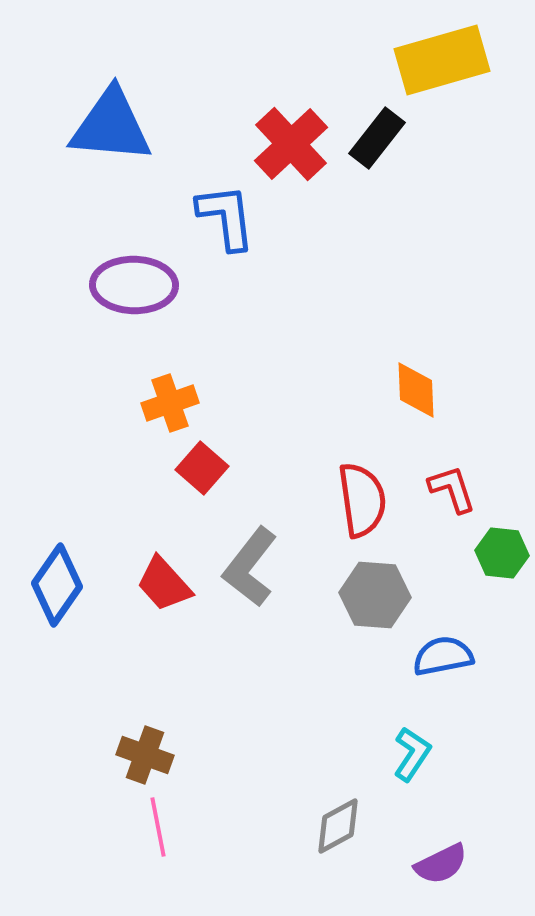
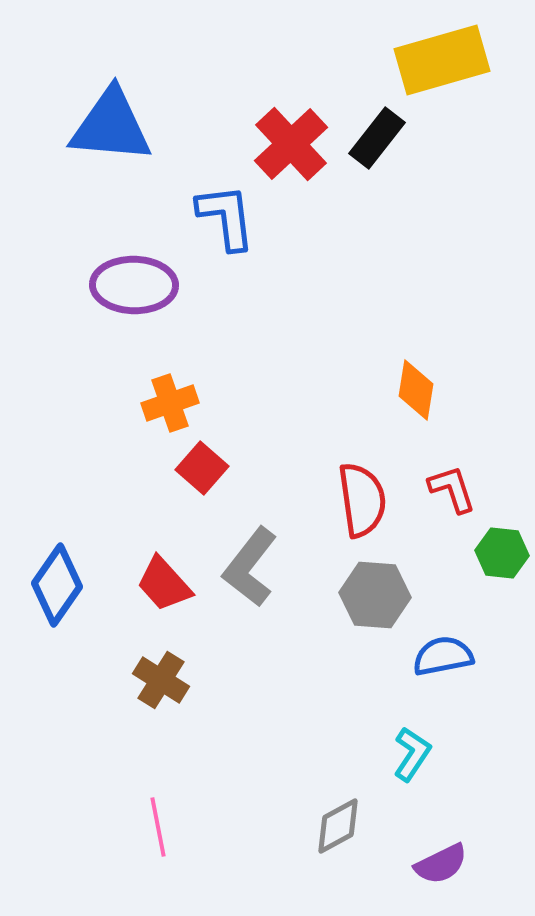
orange diamond: rotated 12 degrees clockwise
brown cross: moved 16 px right, 75 px up; rotated 12 degrees clockwise
